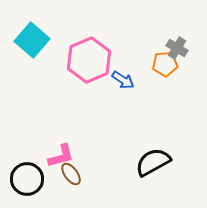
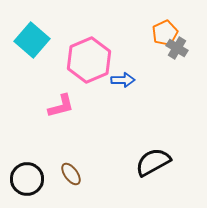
orange pentagon: moved 31 px up; rotated 20 degrees counterclockwise
blue arrow: rotated 35 degrees counterclockwise
pink L-shape: moved 50 px up
